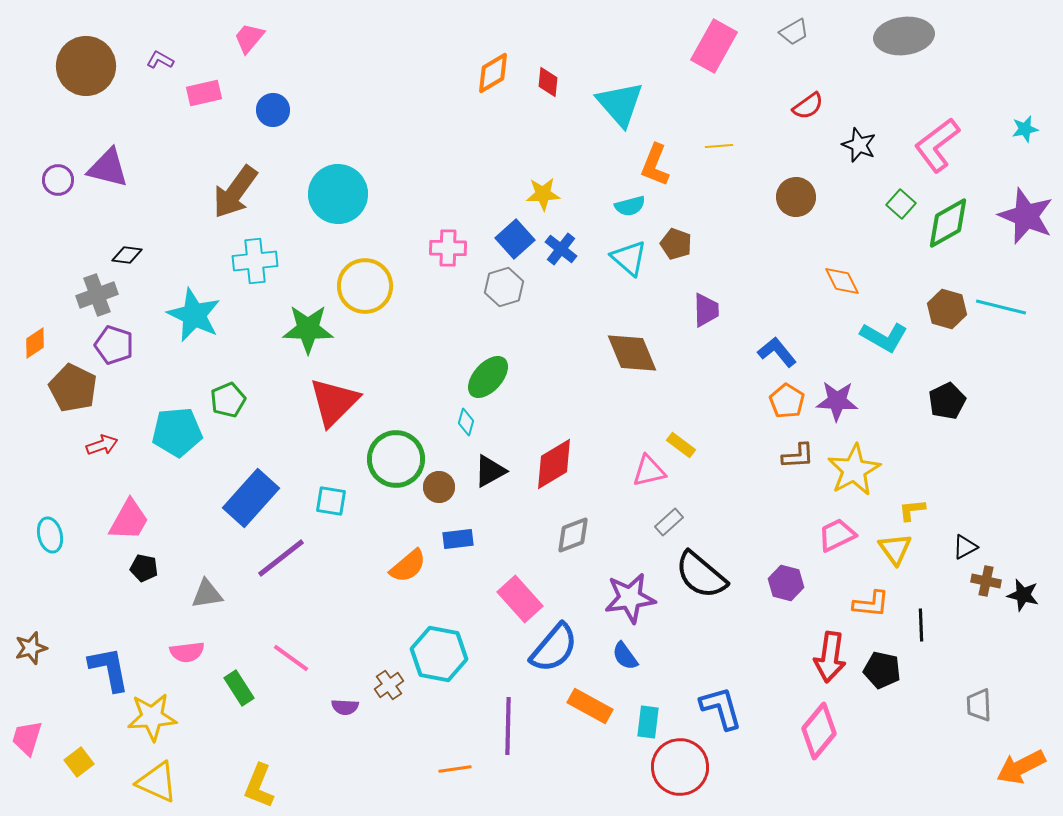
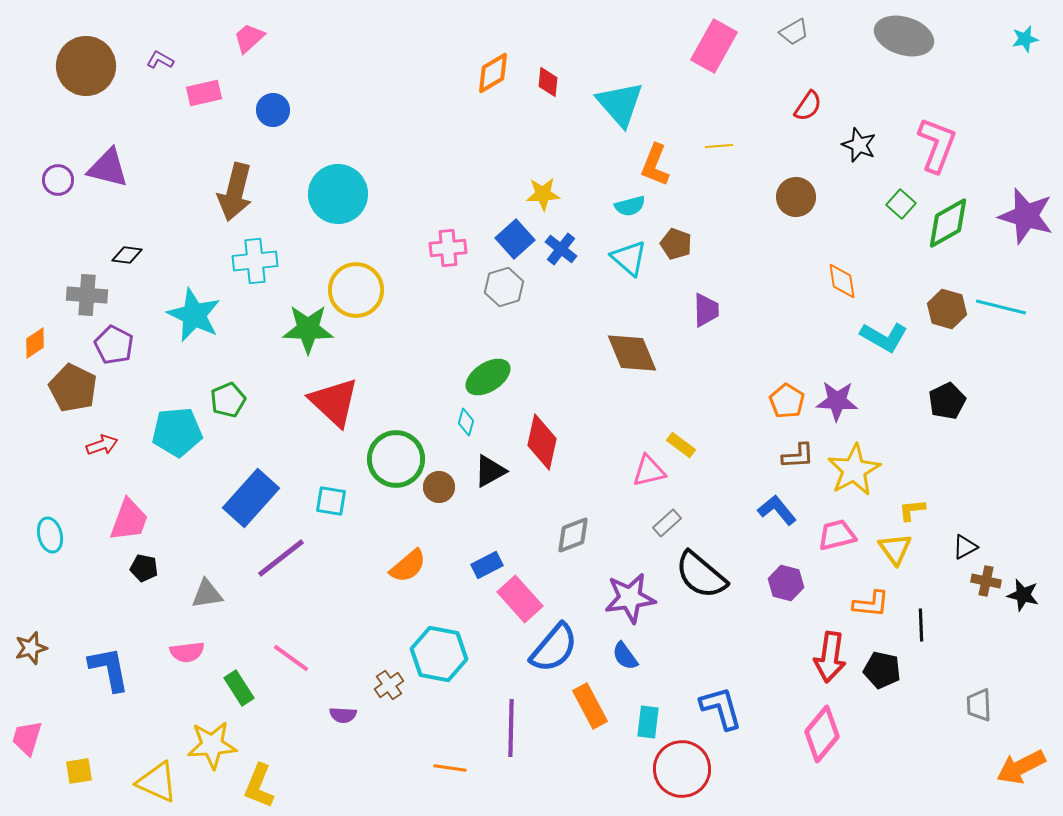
gray ellipse at (904, 36): rotated 24 degrees clockwise
pink trapezoid at (249, 38): rotated 8 degrees clockwise
red semicircle at (808, 106): rotated 20 degrees counterclockwise
cyan star at (1025, 129): moved 90 px up
pink L-shape at (937, 145): rotated 148 degrees clockwise
brown arrow at (235, 192): rotated 22 degrees counterclockwise
purple star at (1026, 216): rotated 6 degrees counterclockwise
pink cross at (448, 248): rotated 6 degrees counterclockwise
orange diamond at (842, 281): rotated 18 degrees clockwise
yellow circle at (365, 286): moved 9 px left, 4 px down
gray cross at (97, 295): moved 10 px left; rotated 24 degrees clockwise
purple pentagon at (114, 345): rotated 9 degrees clockwise
blue L-shape at (777, 352): moved 158 px down
green ellipse at (488, 377): rotated 15 degrees clockwise
red triangle at (334, 402): rotated 32 degrees counterclockwise
red diamond at (554, 464): moved 12 px left, 22 px up; rotated 46 degrees counterclockwise
pink trapezoid at (129, 520): rotated 9 degrees counterclockwise
gray rectangle at (669, 522): moved 2 px left, 1 px down
pink trapezoid at (837, 535): rotated 12 degrees clockwise
blue rectangle at (458, 539): moved 29 px right, 26 px down; rotated 20 degrees counterclockwise
orange rectangle at (590, 706): rotated 33 degrees clockwise
purple semicircle at (345, 707): moved 2 px left, 8 px down
yellow star at (152, 717): moved 60 px right, 28 px down
purple line at (508, 726): moved 3 px right, 2 px down
pink diamond at (819, 731): moved 3 px right, 3 px down
yellow square at (79, 762): moved 9 px down; rotated 28 degrees clockwise
red circle at (680, 767): moved 2 px right, 2 px down
orange line at (455, 769): moved 5 px left, 1 px up; rotated 16 degrees clockwise
